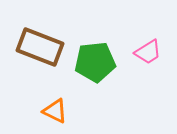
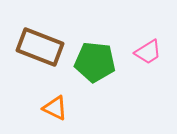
green pentagon: rotated 12 degrees clockwise
orange triangle: moved 3 px up
